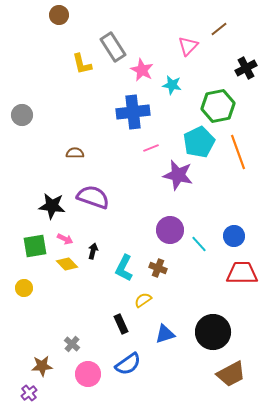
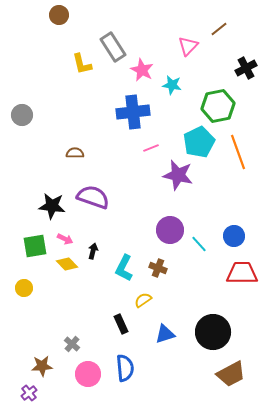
blue semicircle: moved 3 px left, 4 px down; rotated 60 degrees counterclockwise
